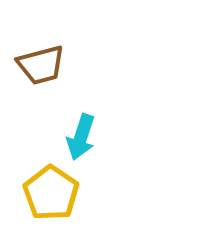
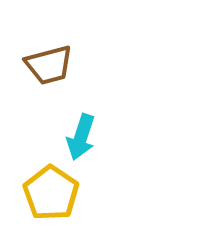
brown trapezoid: moved 8 px right
